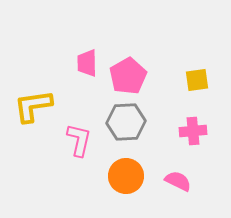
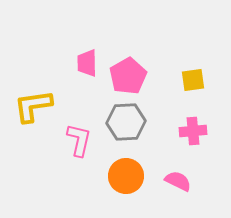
yellow square: moved 4 px left
